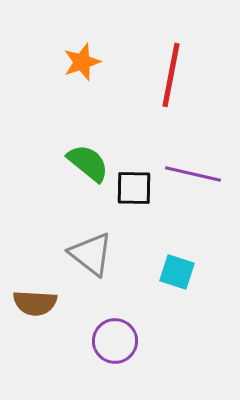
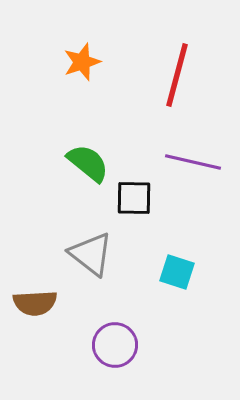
red line: moved 6 px right; rotated 4 degrees clockwise
purple line: moved 12 px up
black square: moved 10 px down
brown semicircle: rotated 6 degrees counterclockwise
purple circle: moved 4 px down
